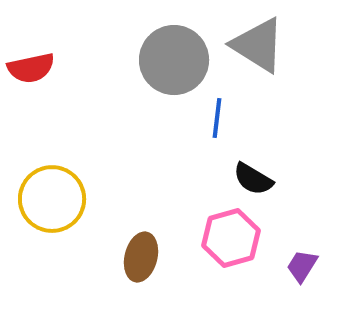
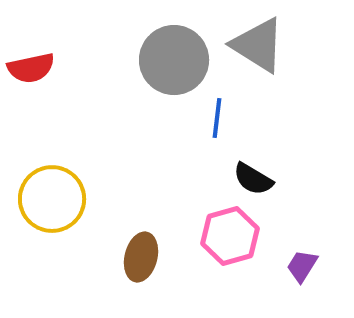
pink hexagon: moved 1 px left, 2 px up
